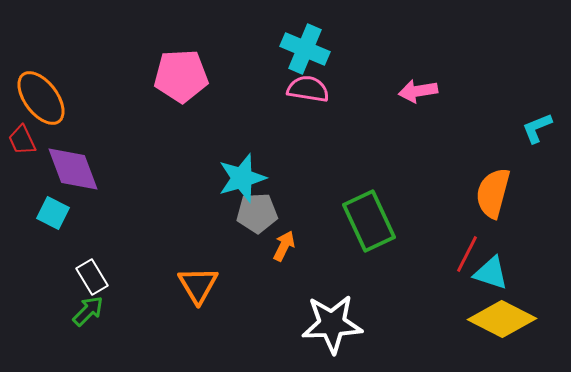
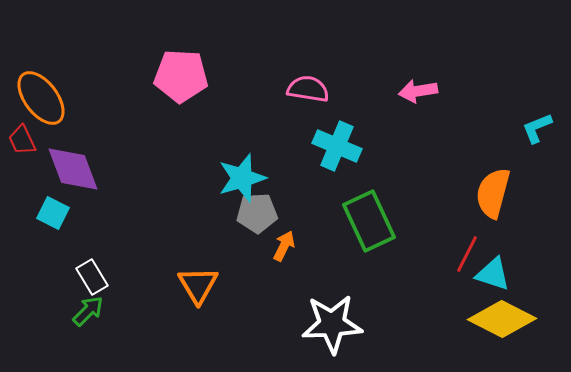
cyan cross: moved 32 px right, 97 px down
pink pentagon: rotated 6 degrees clockwise
cyan triangle: moved 2 px right, 1 px down
